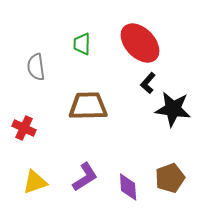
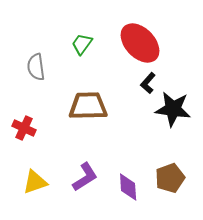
green trapezoid: rotated 35 degrees clockwise
